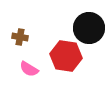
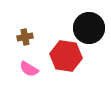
brown cross: moved 5 px right; rotated 21 degrees counterclockwise
